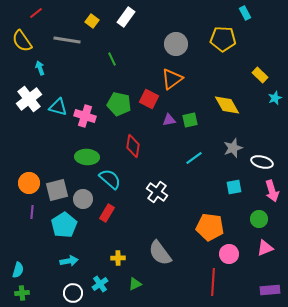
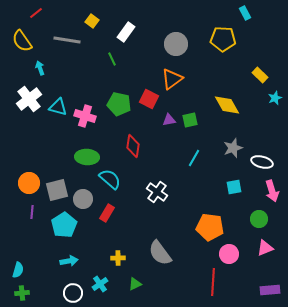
white rectangle at (126, 17): moved 15 px down
cyan line at (194, 158): rotated 24 degrees counterclockwise
